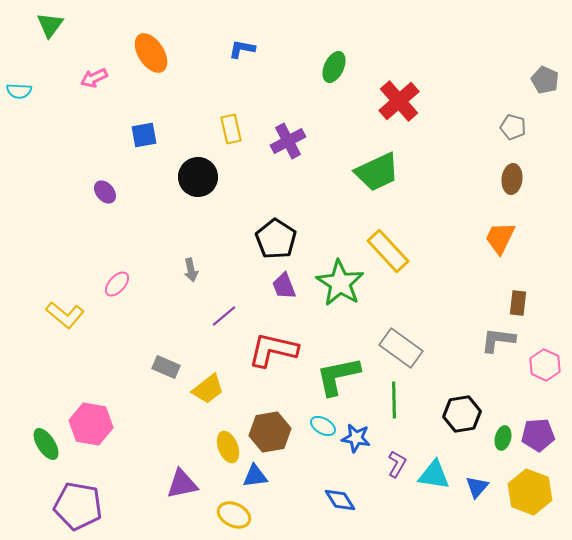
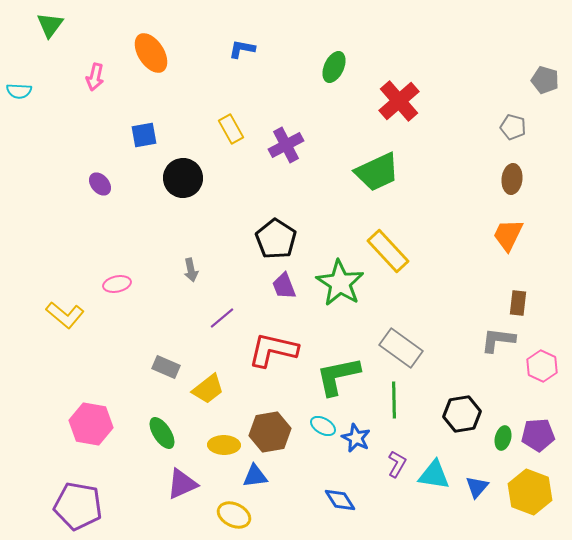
pink arrow at (94, 78): moved 1 px right, 1 px up; rotated 52 degrees counterclockwise
gray pentagon at (545, 80): rotated 8 degrees counterclockwise
yellow rectangle at (231, 129): rotated 16 degrees counterclockwise
purple cross at (288, 141): moved 2 px left, 4 px down
black circle at (198, 177): moved 15 px left, 1 px down
purple ellipse at (105, 192): moved 5 px left, 8 px up
orange trapezoid at (500, 238): moved 8 px right, 3 px up
pink ellipse at (117, 284): rotated 36 degrees clockwise
purple line at (224, 316): moved 2 px left, 2 px down
pink hexagon at (545, 365): moved 3 px left, 1 px down
blue star at (356, 438): rotated 16 degrees clockwise
green ellipse at (46, 444): moved 116 px right, 11 px up
yellow ellipse at (228, 447): moved 4 px left, 2 px up; rotated 68 degrees counterclockwise
purple triangle at (182, 484): rotated 12 degrees counterclockwise
